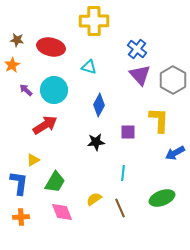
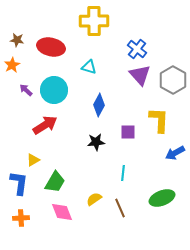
orange cross: moved 1 px down
